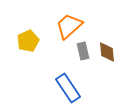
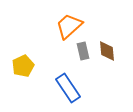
yellow pentagon: moved 5 px left, 25 px down
brown diamond: moved 1 px up
